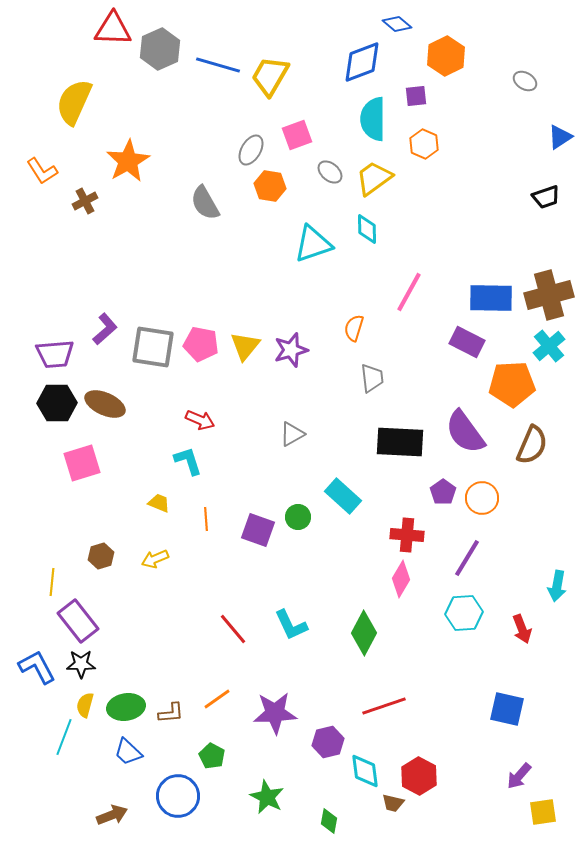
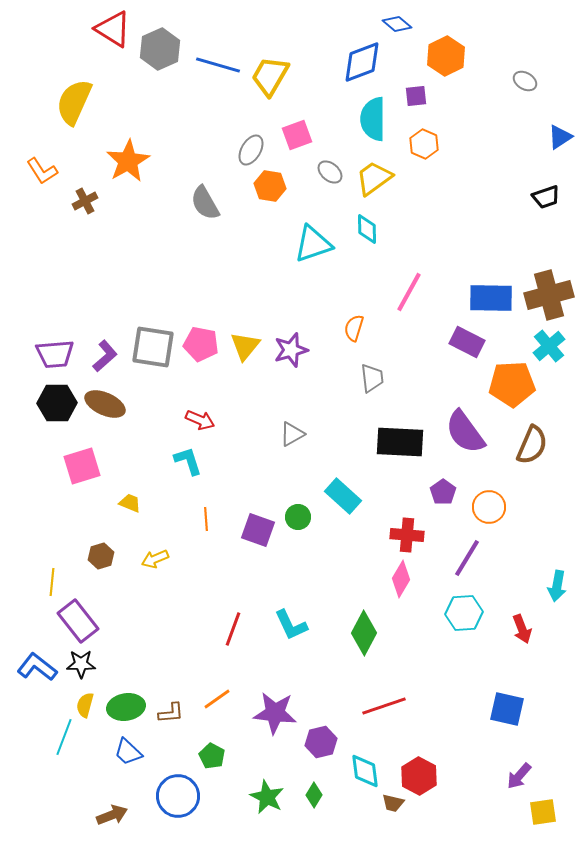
red triangle at (113, 29): rotated 30 degrees clockwise
purple L-shape at (105, 329): moved 27 px down
pink square at (82, 463): moved 3 px down
orange circle at (482, 498): moved 7 px right, 9 px down
yellow trapezoid at (159, 503): moved 29 px left
red line at (233, 629): rotated 60 degrees clockwise
blue L-shape at (37, 667): rotated 24 degrees counterclockwise
purple star at (275, 713): rotated 9 degrees clockwise
purple hexagon at (328, 742): moved 7 px left
green diamond at (329, 821): moved 15 px left, 26 px up; rotated 20 degrees clockwise
